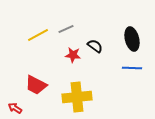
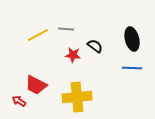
gray line: rotated 28 degrees clockwise
red arrow: moved 4 px right, 7 px up
